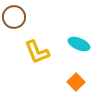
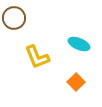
brown circle: moved 1 px down
yellow L-shape: moved 5 px down
